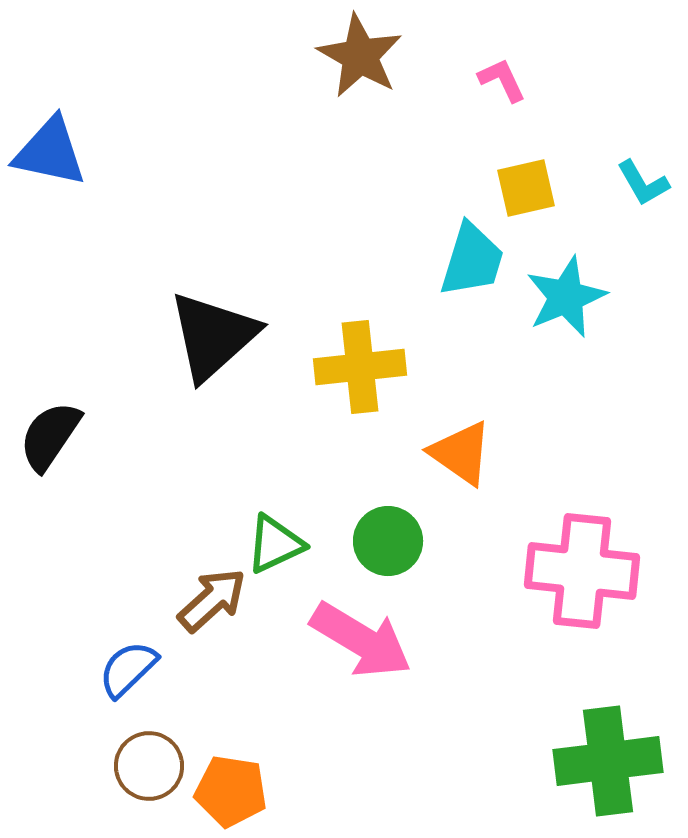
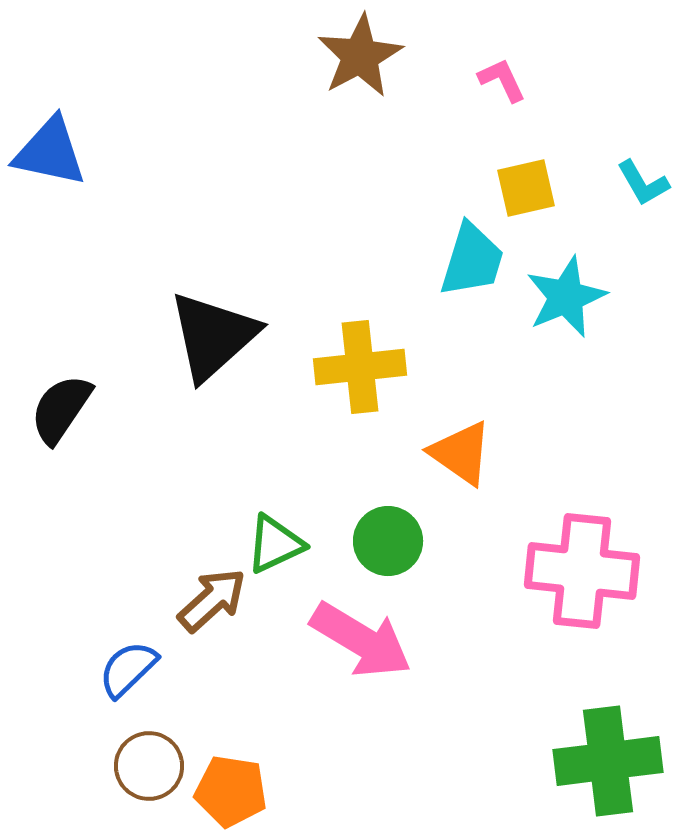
brown star: rotated 14 degrees clockwise
black semicircle: moved 11 px right, 27 px up
